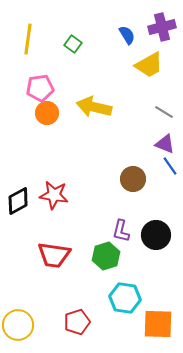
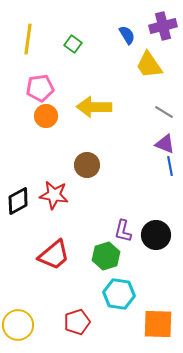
purple cross: moved 1 px right, 1 px up
yellow trapezoid: rotated 84 degrees clockwise
yellow arrow: rotated 12 degrees counterclockwise
orange circle: moved 1 px left, 3 px down
blue line: rotated 24 degrees clockwise
brown circle: moved 46 px left, 14 px up
purple L-shape: moved 2 px right
red trapezoid: rotated 48 degrees counterclockwise
cyan hexagon: moved 6 px left, 4 px up
